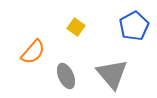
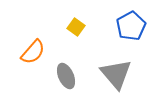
blue pentagon: moved 3 px left
gray triangle: moved 4 px right
